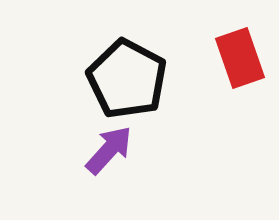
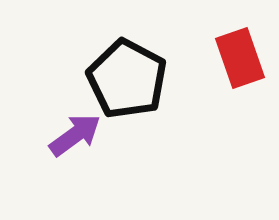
purple arrow: moved 34 px left, 15 px up; rotated 12 degrees clockwise
